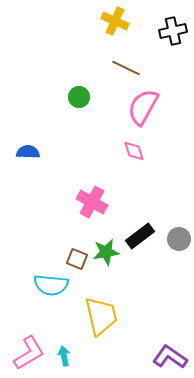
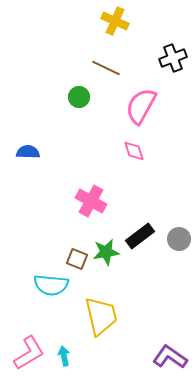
black cross: moved 27 px down; rotated 8 degrees counterclockwise
brown line: moved 20 px left
pink semicircle: moved 2 px left, 1 px up
pink cross: moved 1 px left, 1 px up
